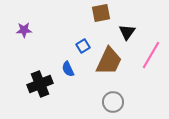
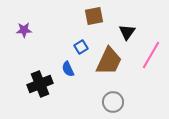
brown square: moved 7 px left, 3 px down
blue square: moved 2 px left, 1 px down
